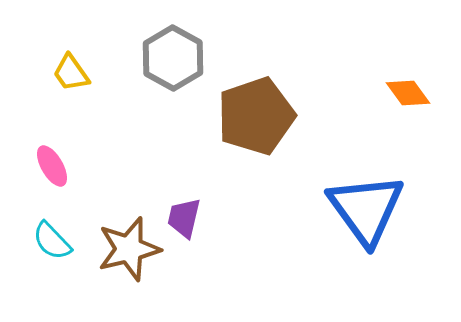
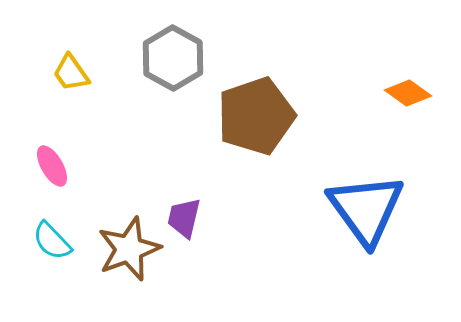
orange diamond: rotated 18 degrees counterclockwise
brown star: rotated 6 degrees counterclockwise
